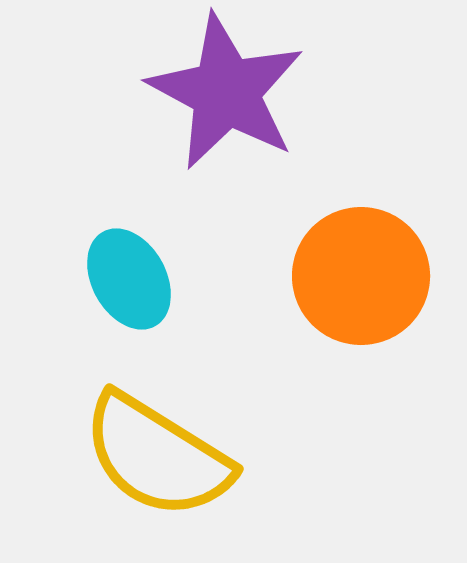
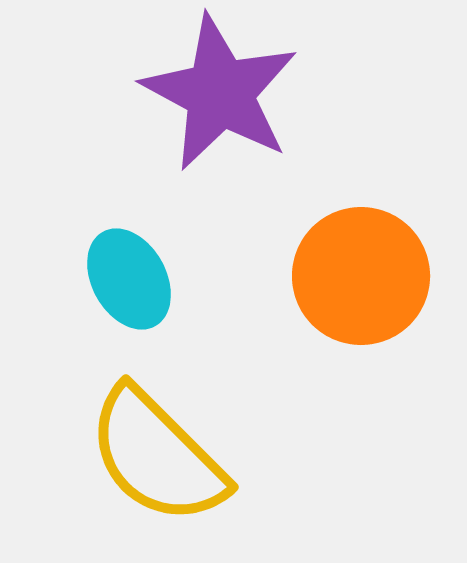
purple star: moved 6 px left, 1 px down
yellow semicircle: rotated 13 degrees clockwise
